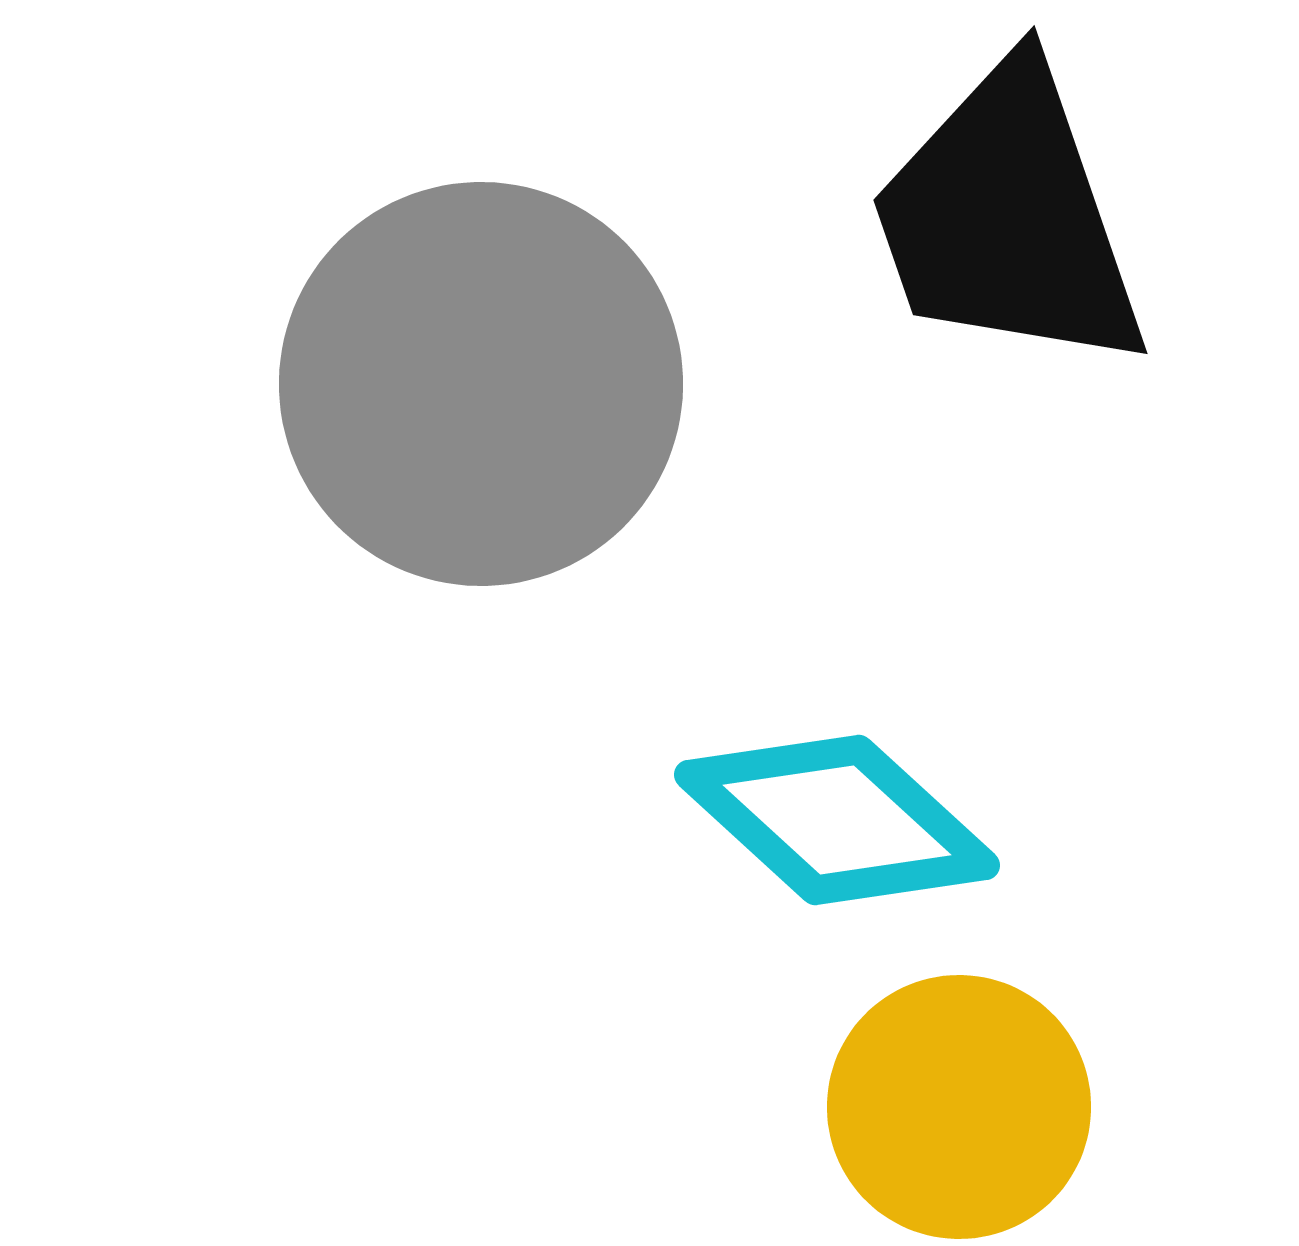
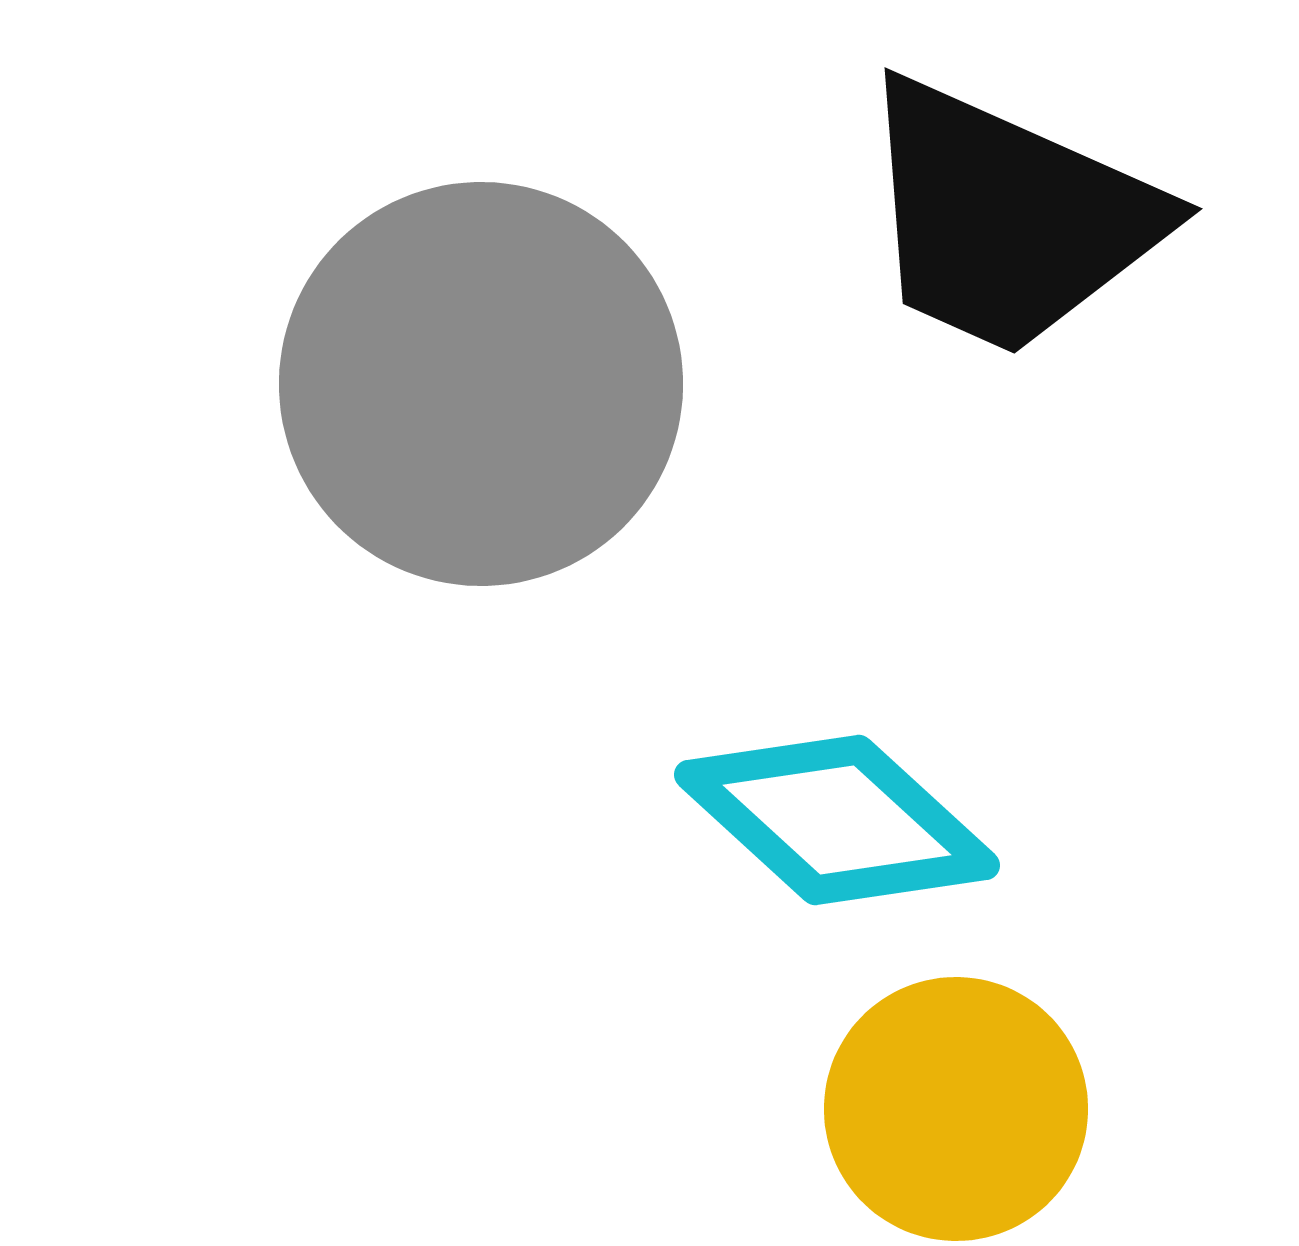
black trapezoid: rotated 47 degrees counterclockwise
yellow circle: moved 3 px left, 2 px down
